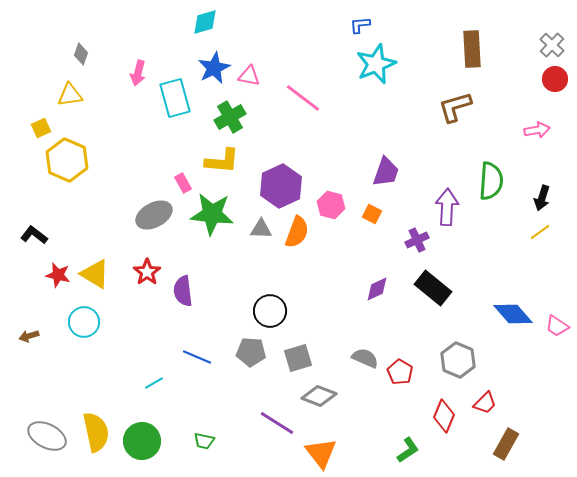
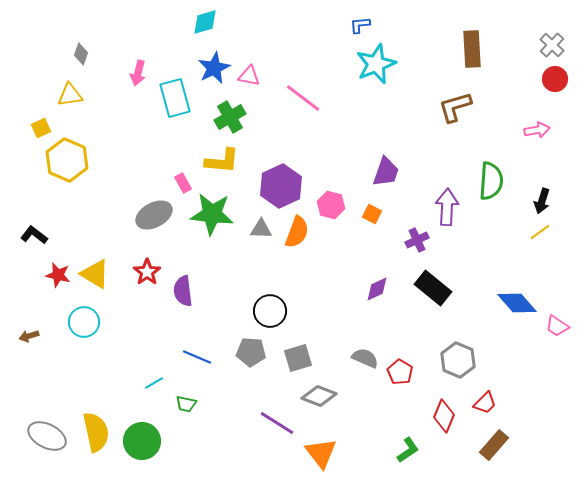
black arrow at (542, 198): moved 3 px down
blue diamond at (513, 314): moved 4 px right, 11 px up
green trapezoid at (204, 441): moved 18 px left, 37 px up
brown rectangle at (506, 444): moved 12 px left, 1 px down; rotated 12 degrees clockwise
